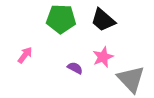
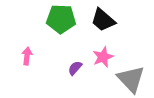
pink arrow: moved 2 px right, 1 px down; rotated 30 degrees counterclockwise
purple semicircle: rotated 77 degrees counterclockwise
